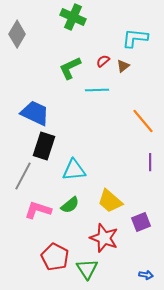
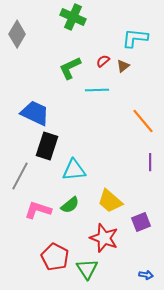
black rectangle: moved 3 px right
gray line: moved 3 px left
